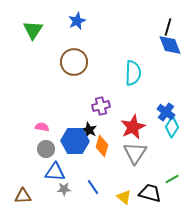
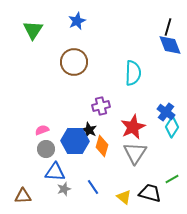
pink semicircle: moved 3 px down; rotated 32 degrees counterclockwise
gray star: rotated 16 degrees counterclockwise
